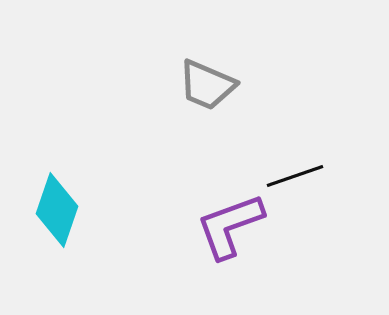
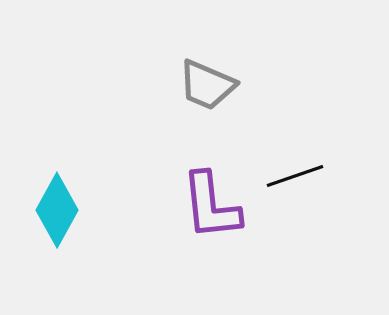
cyan diamond: rotated 10 degrees clockwise
purple L-shape: moved 19 px left, 20 px up; rotated 76 degrees counterclockwise
